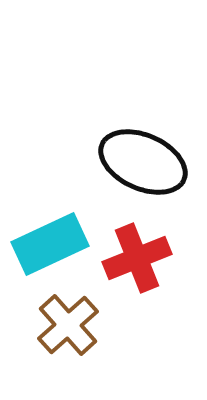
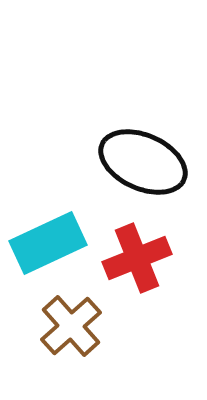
cyan rectangle: moved 2 px left, 1 px up
brown cross: moved 3 px right, 1 px down
